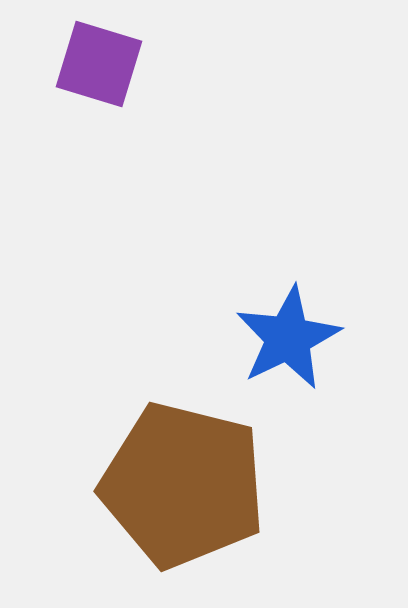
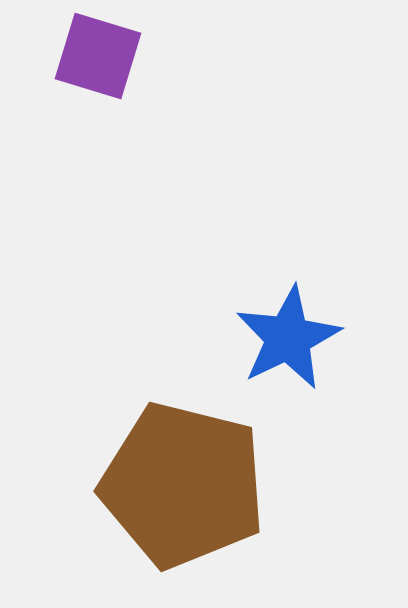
purple square: moved 1 px left, 8 px up
